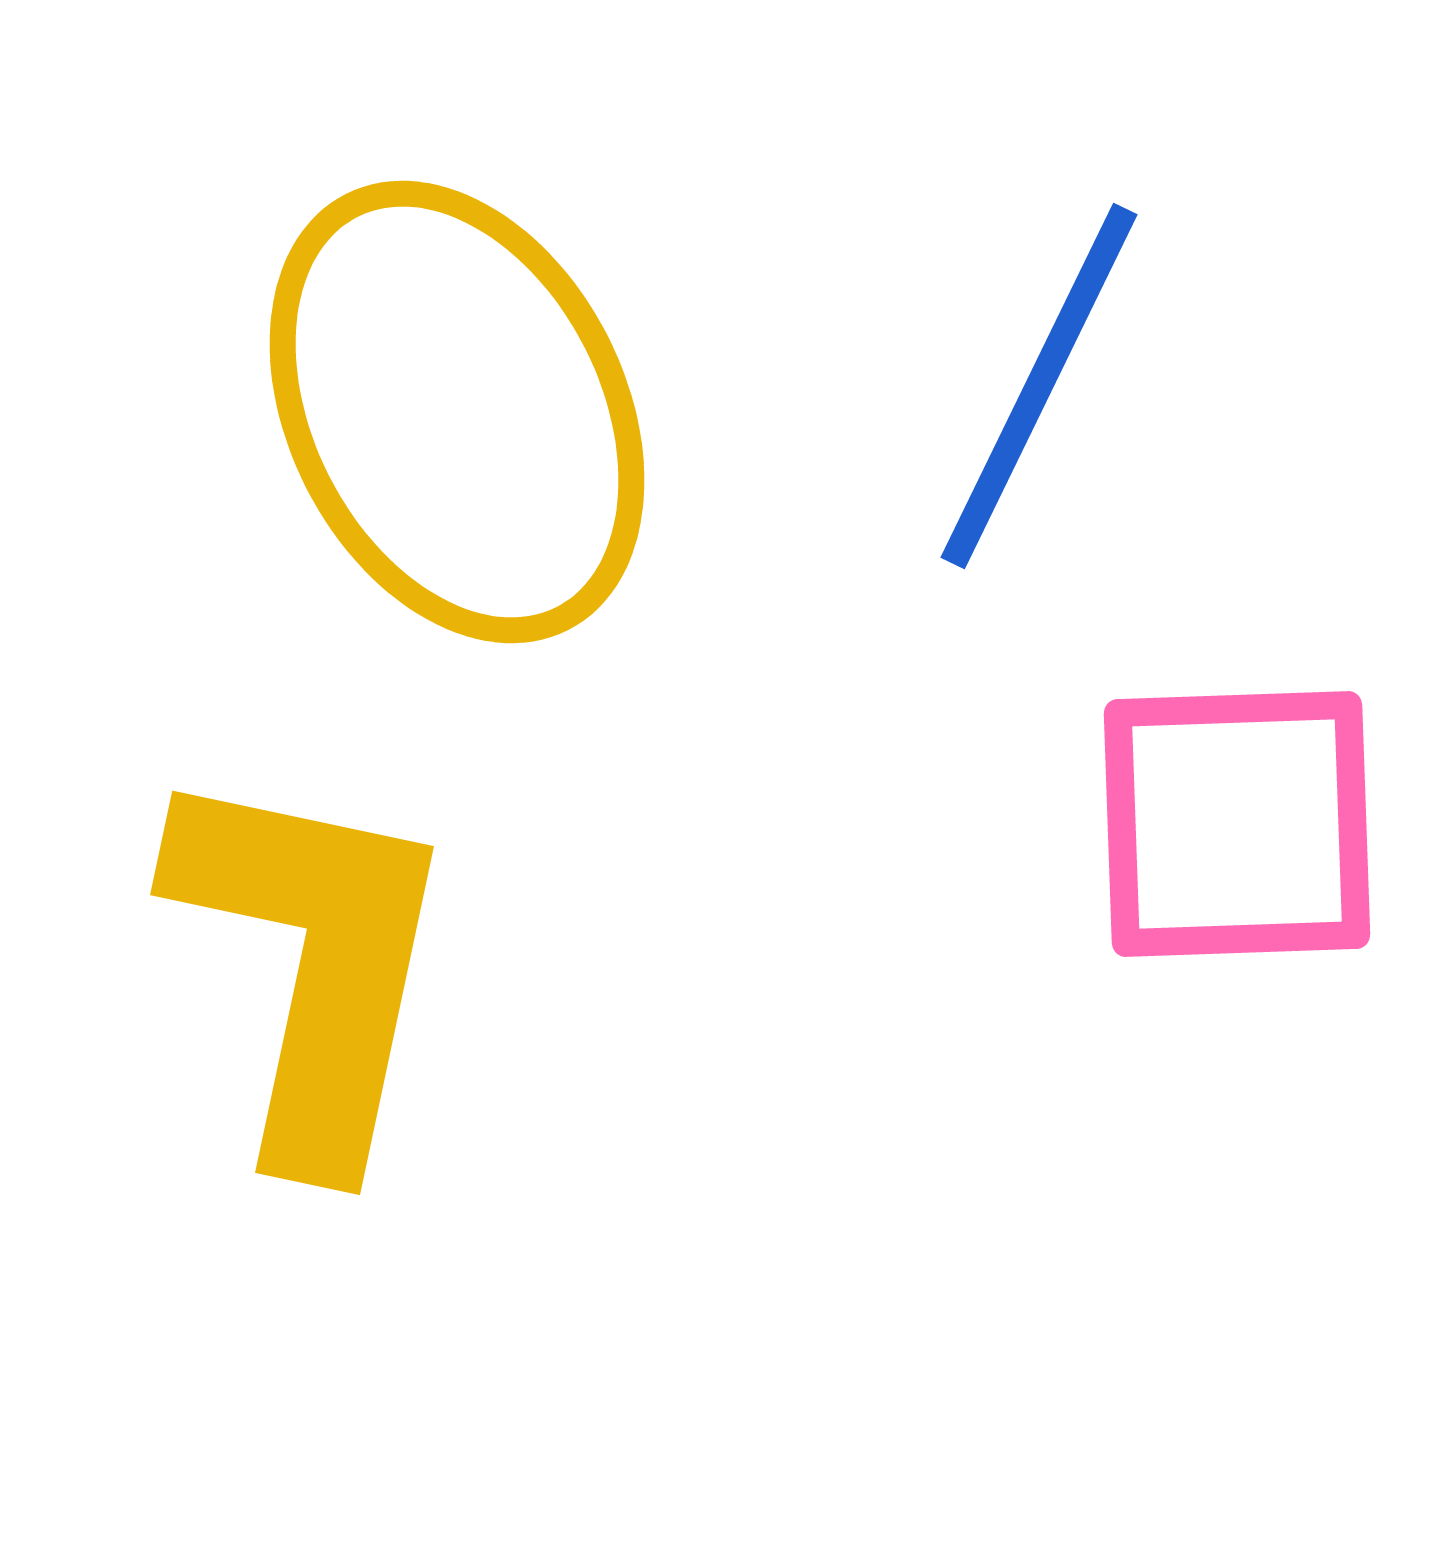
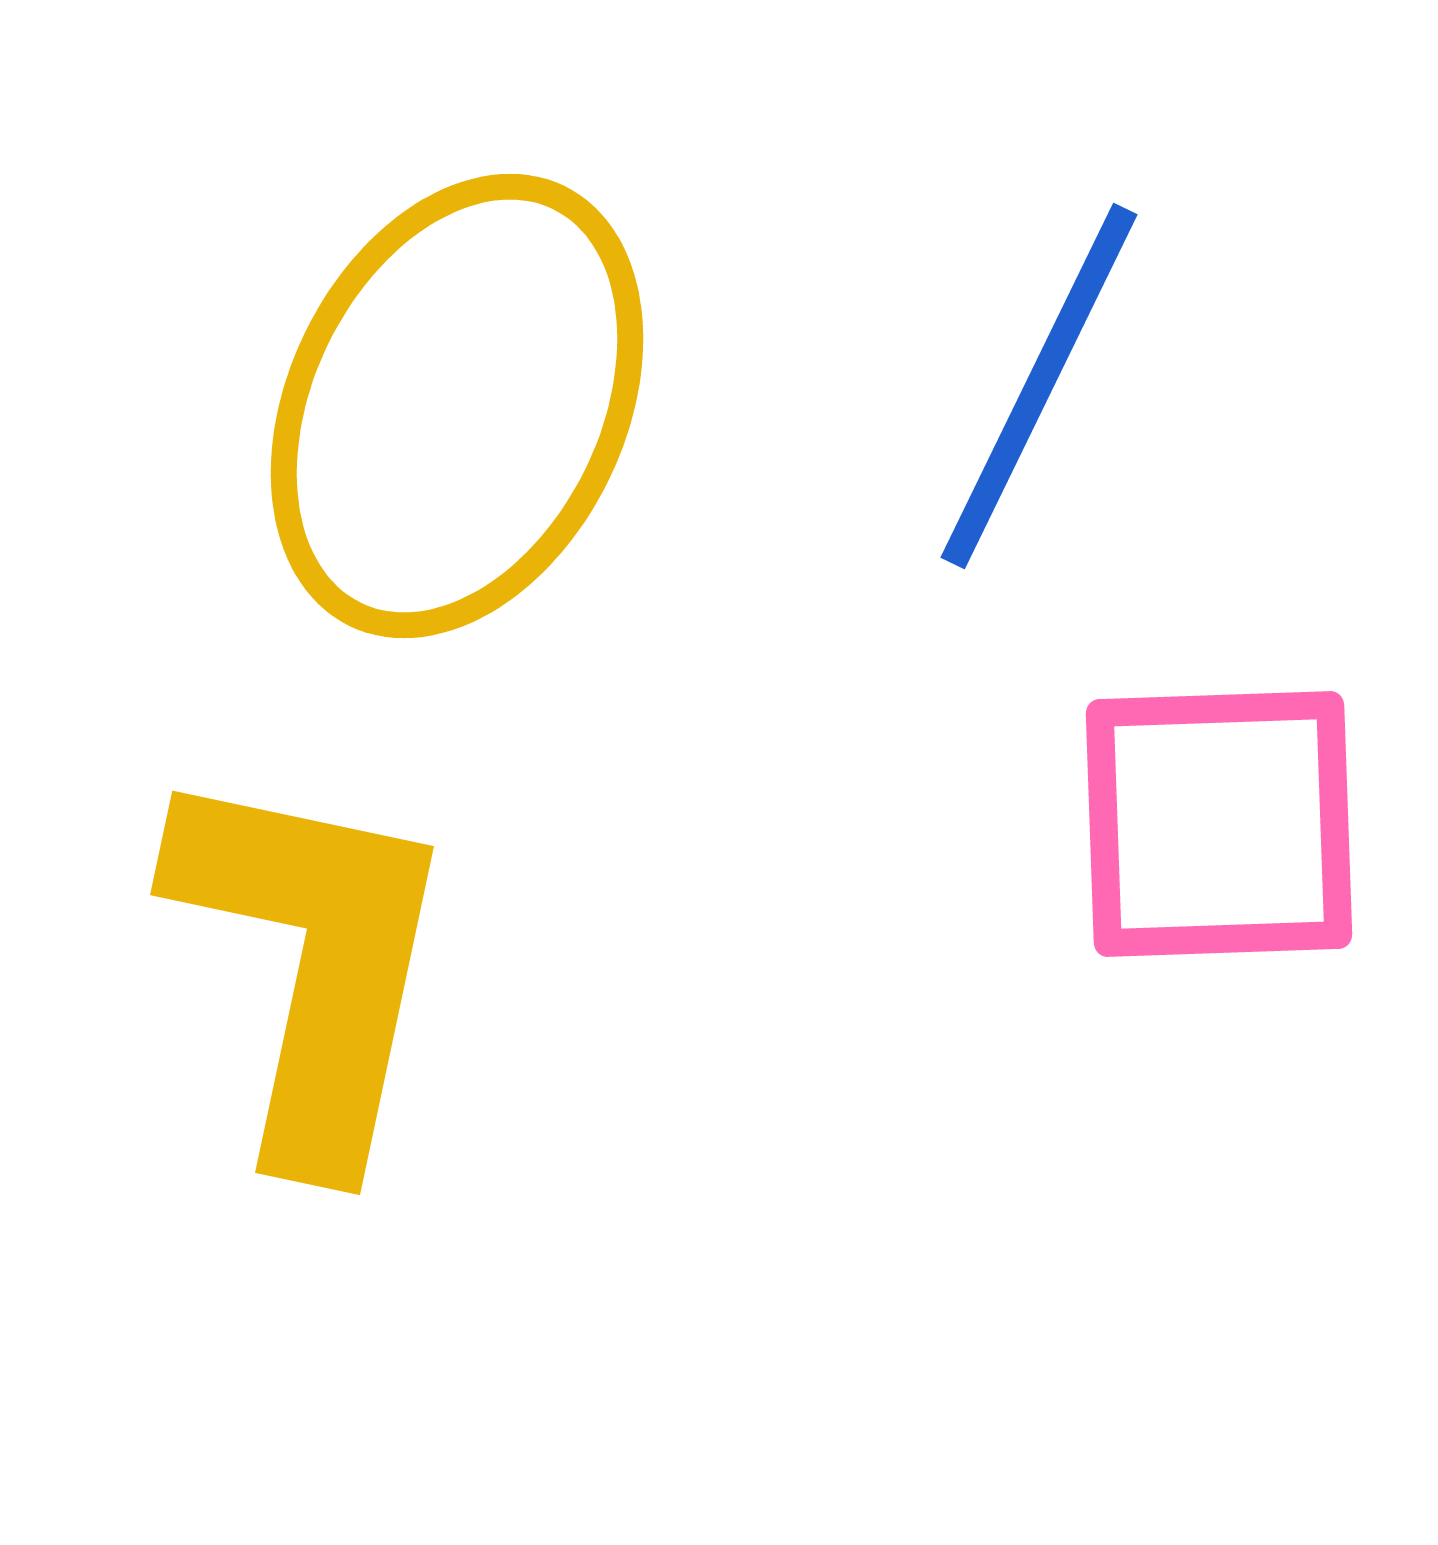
yellow ellipse: moved 6 px up; rotated 53 degrees clockwise
pink square: moved 18 px left
